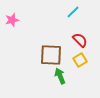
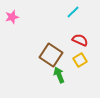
pink star: moved 3 px up
red semicircle: rotated 21 degrees counterclockwise
brown square: rotated 30 degrees clockwise
green arrow: moved 1 px left, 1 px up
